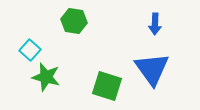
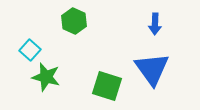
green hexagon: rotated 15 degrees clockwise
